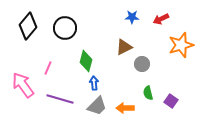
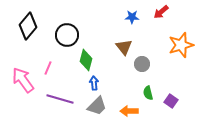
red arrow: moved 7 px up; rotated 14 degrees counterclockwise
black circle: moved 2 px right, 7 px down
brown triangle: rotated 42 degrees counterclockwise
green diamond: moved 1 px up
pink arrow: moved 5 px up
orange arrow: moved 4 px right, 3 px down
